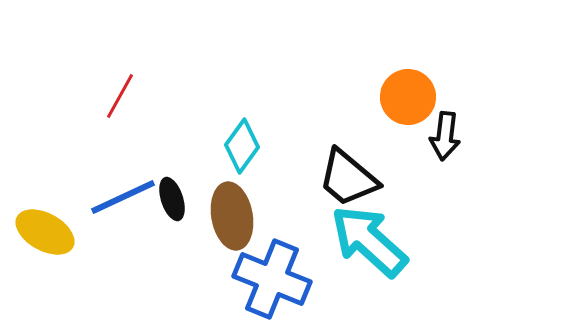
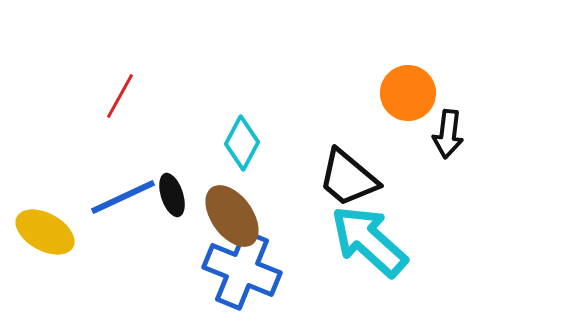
orange circle: moved 4 px up
black arrow: moved 3 px right, 2 px up
cyan diamond: moved 3 px up; rotated 8 degrees counterclockwise
black ellipse: moved 4 px up
brown ellipse: rotated 26 degrees counterclockwise
blue cross: moved 30 px left, 9 px up
